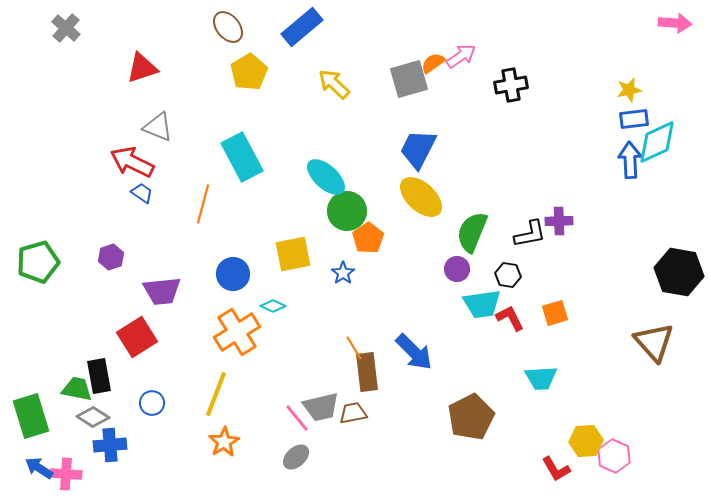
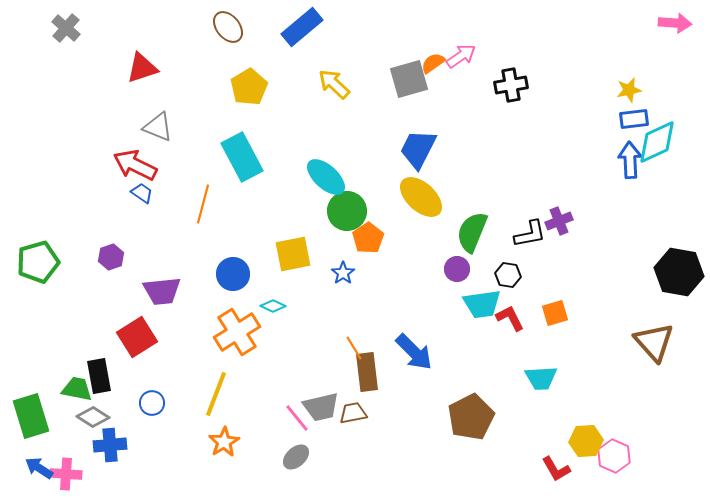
yellow pentagon at (249, 72): moved 15 px down
red arrow at (132, 162): moved 3 px right, 3 px down
purple cross at (559, 221): rotated 20 degrees counterclockwise
